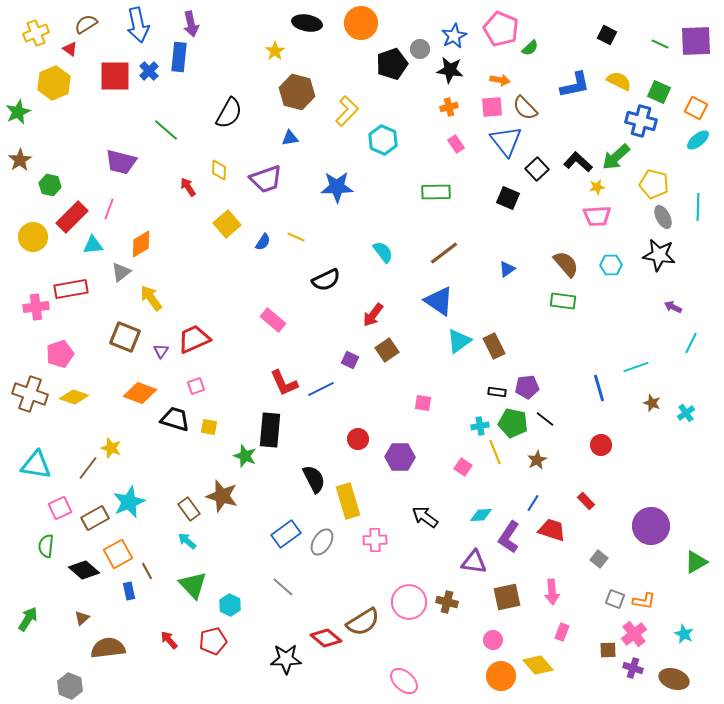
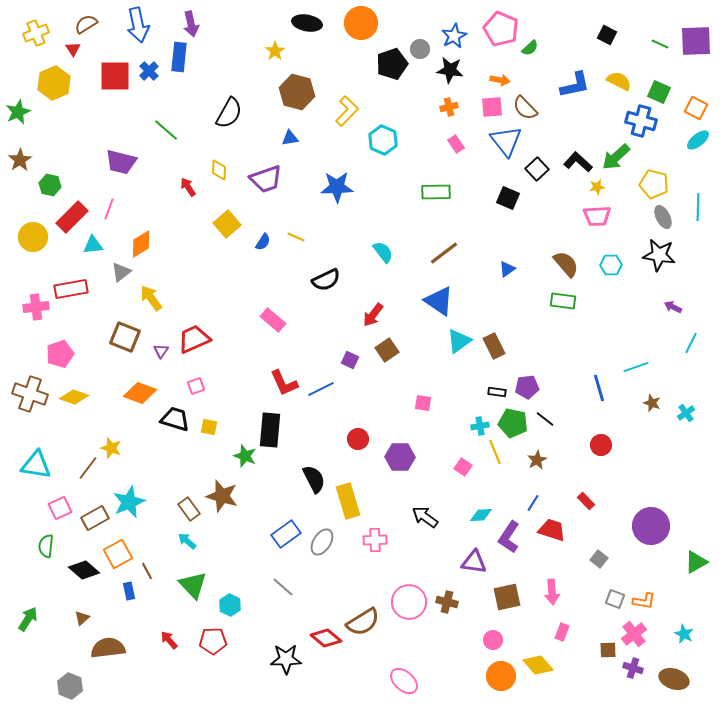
red triangle at (70, 49): moved 3 px right; rotated 21 degrees clockwise
red pentagon at (213, 641): rotated 12 degrees clockwise
